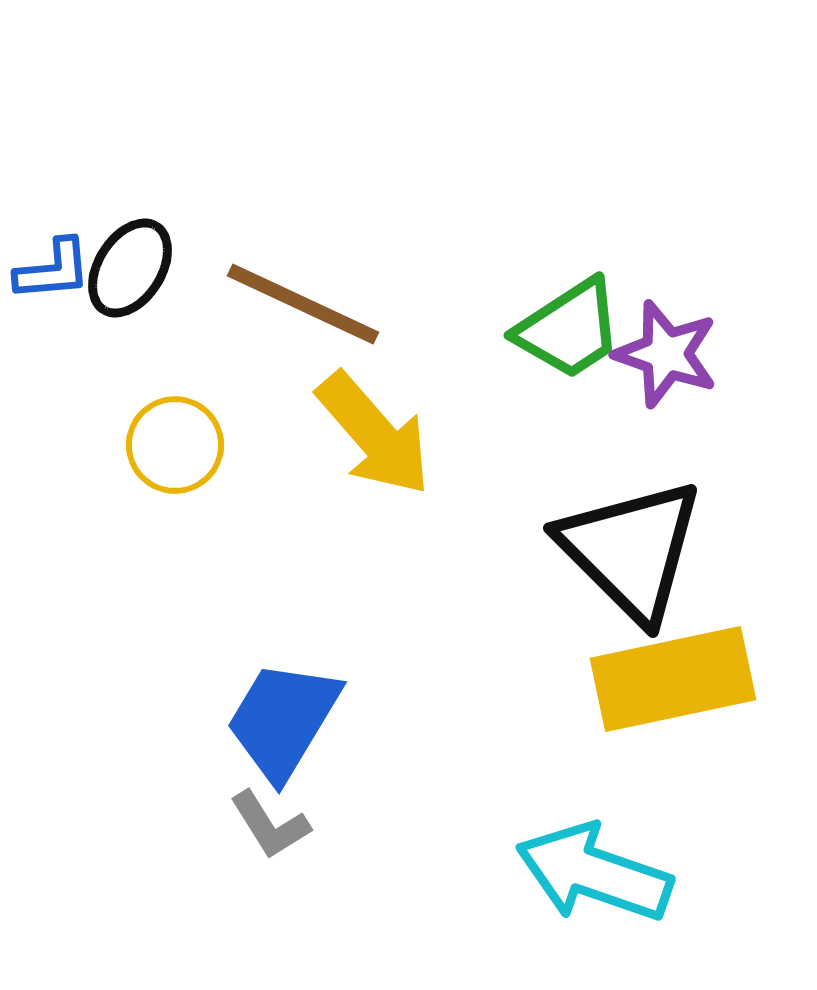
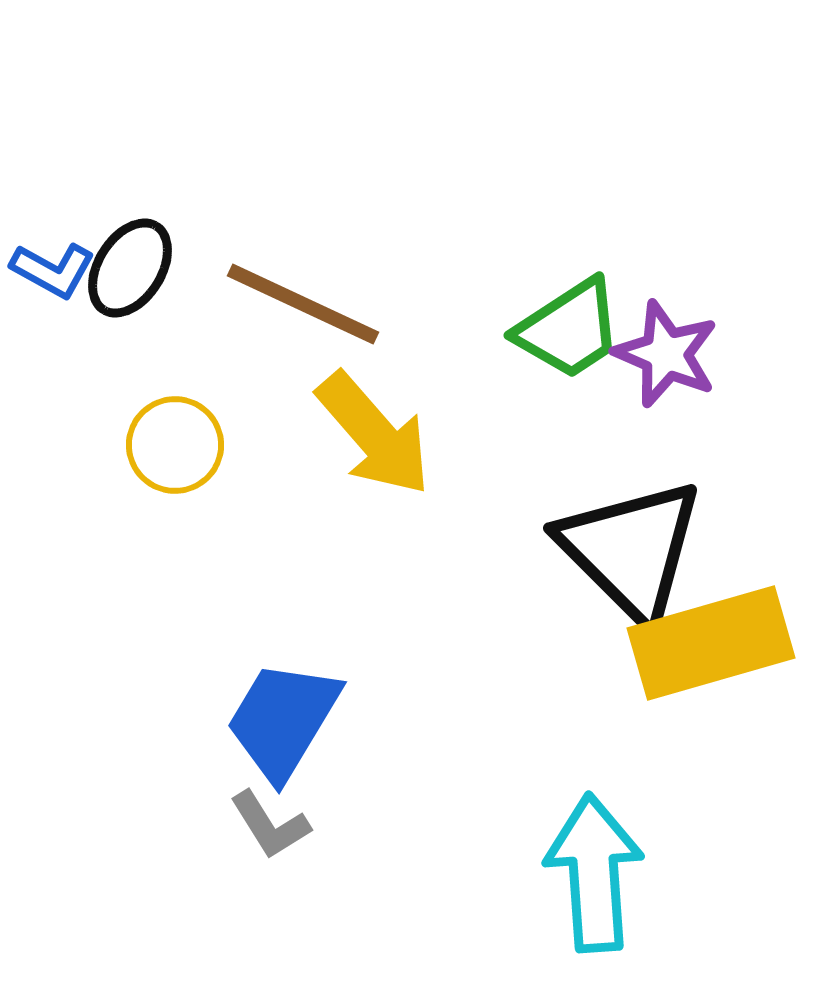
blue L-shape: rotated 34 degrees clockwise
purple star: rotated 4 degrees clockwise
yellow rectangle: moved 38 px right, 36 px up; rotated 4 degrees counterclockwise
cyan arrow: rotated 67 degrees clockwise
